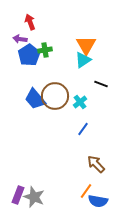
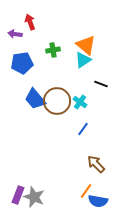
purple arrow: moved 5 px left, 5 px up
orange triangle: rotated 20 degrees counterclockwise
green cross: moved 8 px right
blue pentagon: moved 7 px left, 8 px down; rotated 25 degrees clockwise
brown circle: moved 2 px right, 5 px down
cyan cross: rotated 16 degrees counterclockwise
